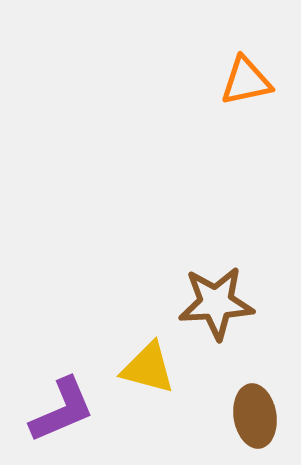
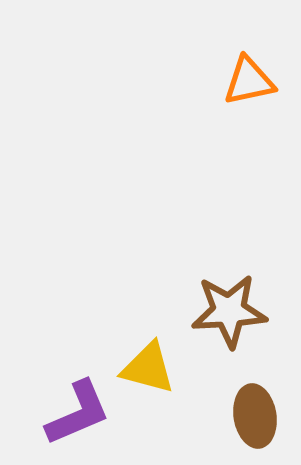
orange triangle: moved 3 px right
brown star: moved 13 px right, 8 px down
purple L-shape: moved 16 px right, 3 px down
